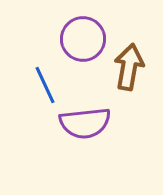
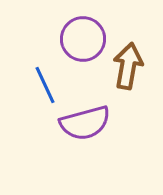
brown arrow: moved 1 px left, 1 px up
purple semicircle: rotated 9 degrees counterclockwise
